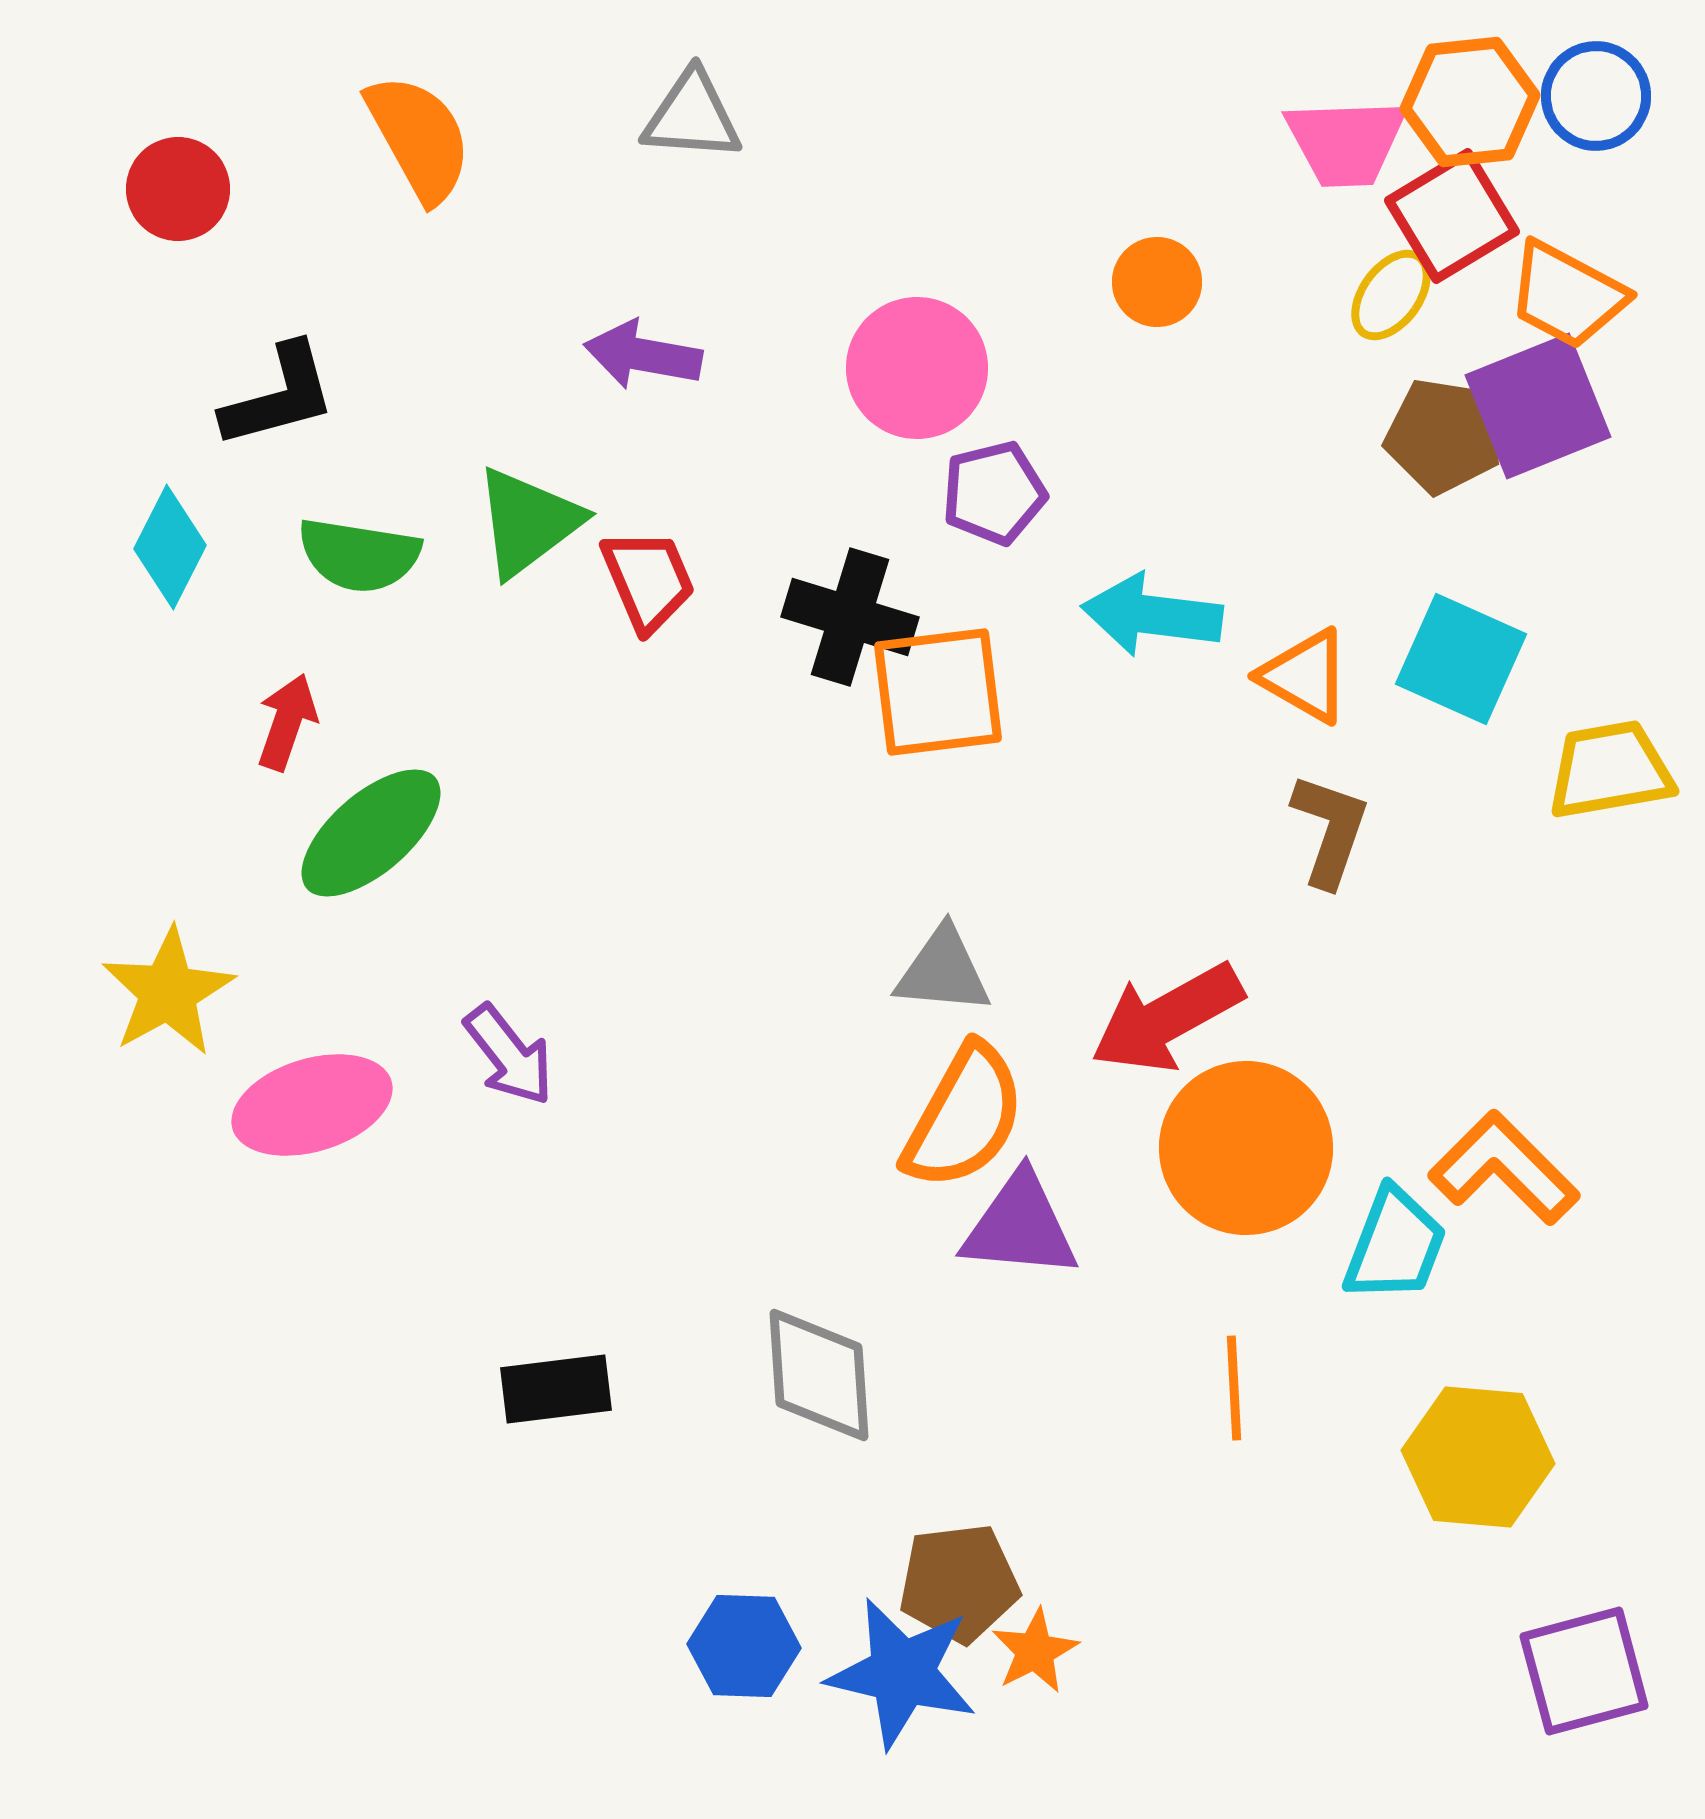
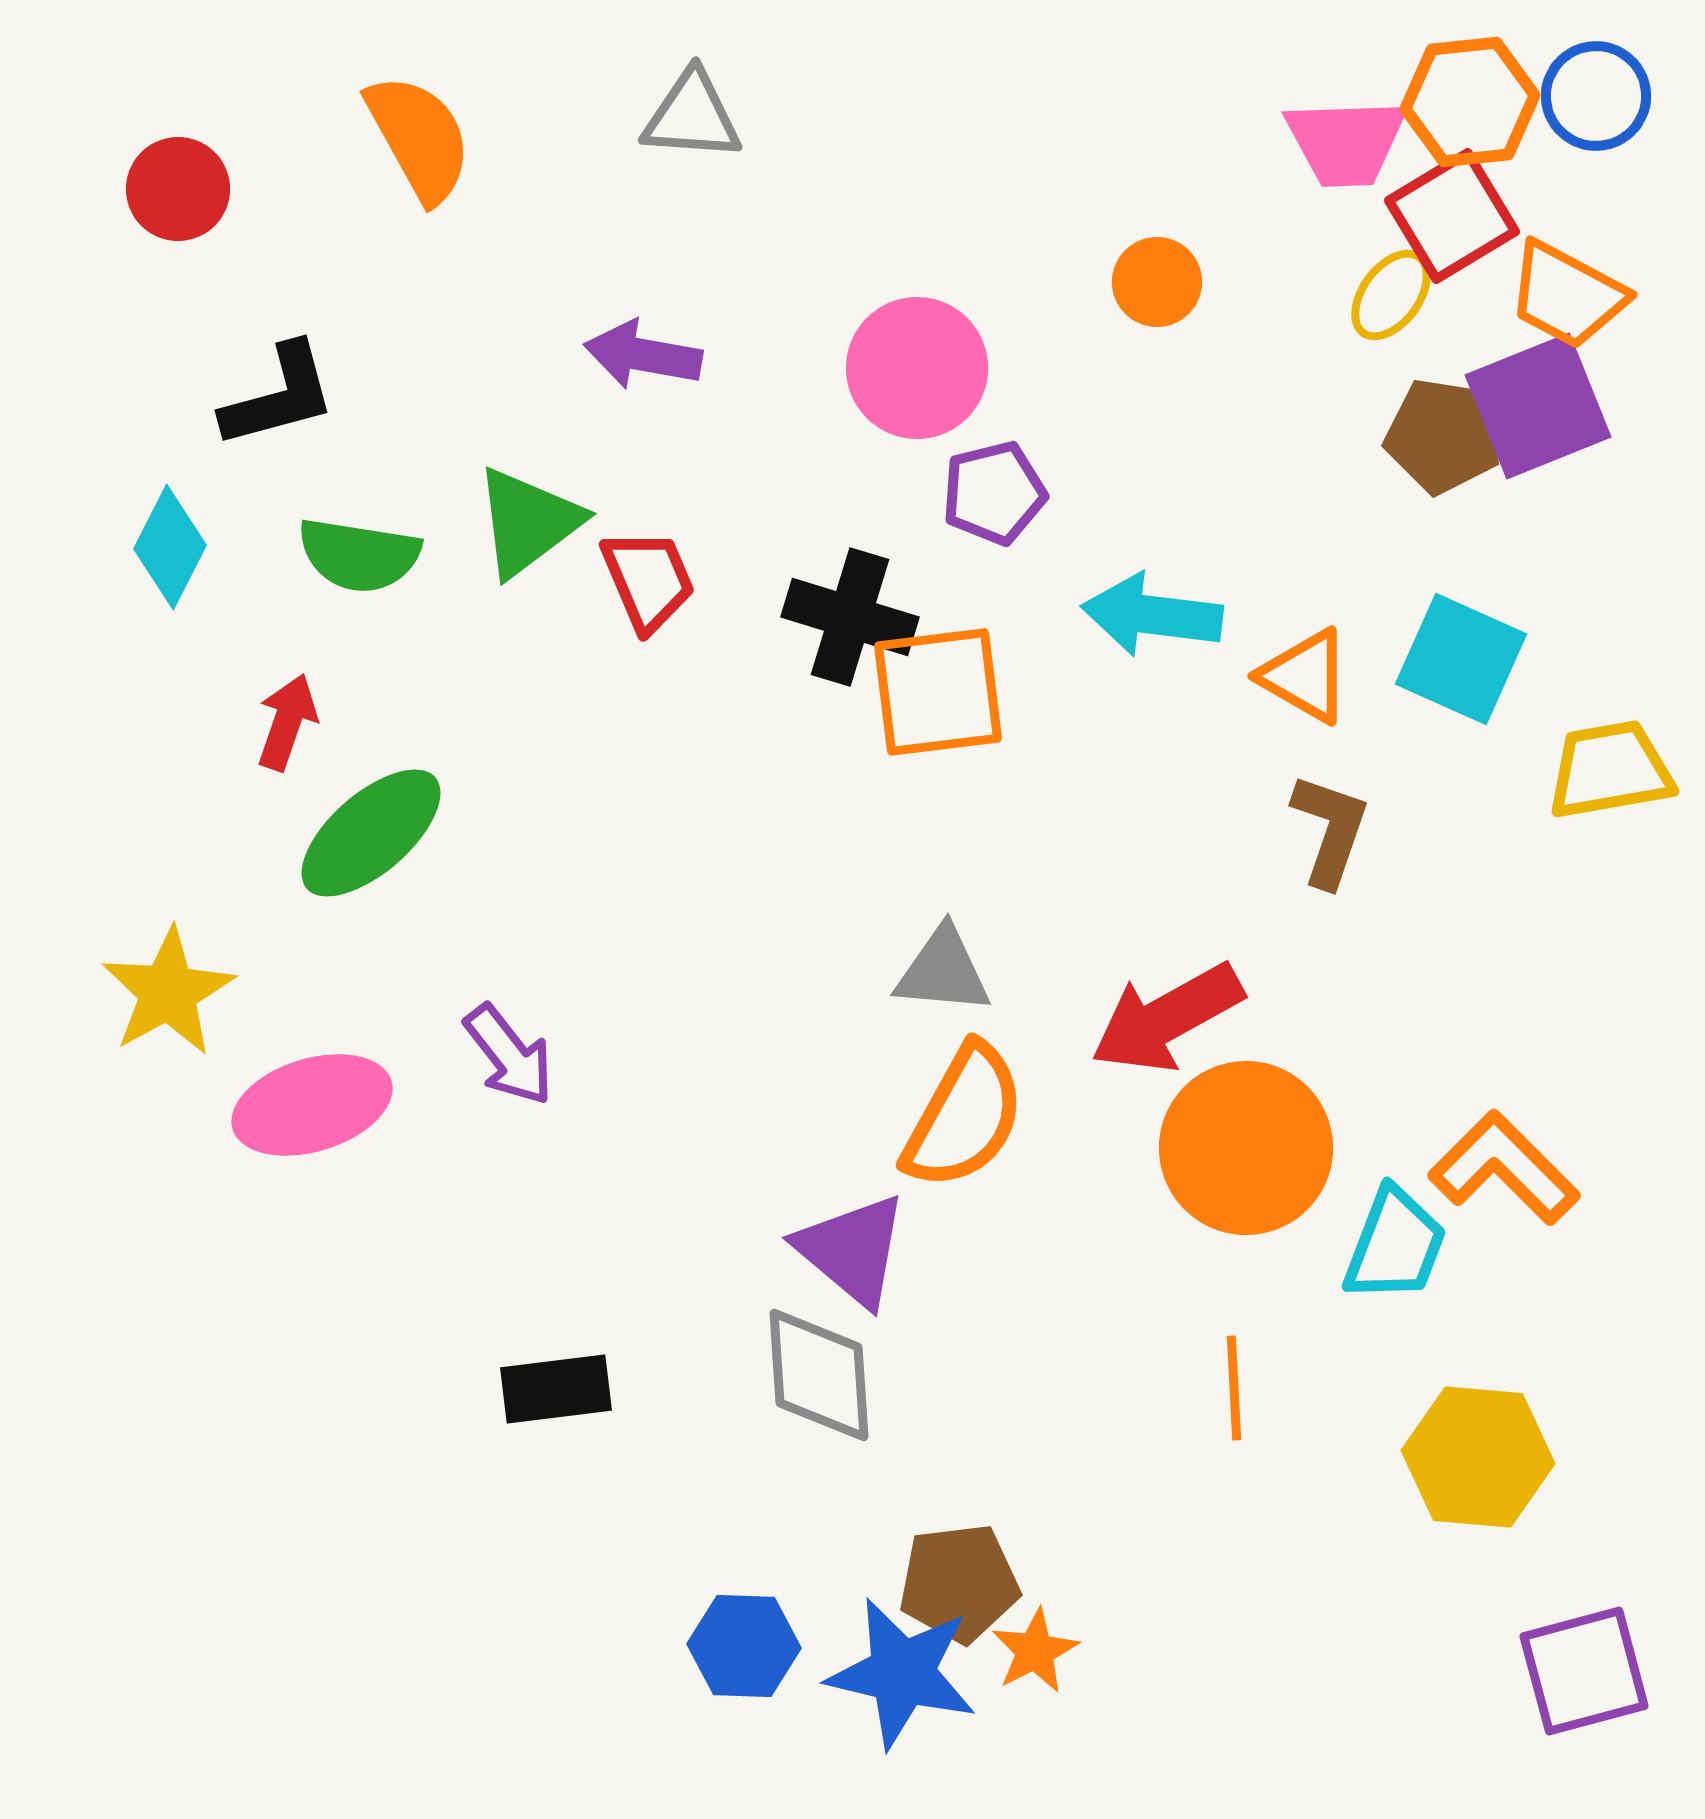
purple triangle at (1020, 1226): moved 168 px left, 24 px down; rotated 35 degrees clockwise
